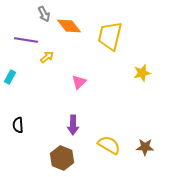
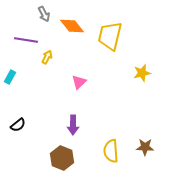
orange diamond: moved 3 px right
yellow arrow: rotated 24 degrees counterclockwise
black semicircle: rotated 126 degrees counterclockwise
yellow semicircle: moved 2 px right, 6 px down; rotated 125 degrees counterclockwise
